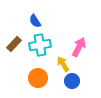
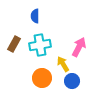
blue semicircle: moved 5 px up; rotated 32 degrees clockwise
brown rectangle: rotated 14 degrees counterclockwise
orange circle: moved 4 px right
